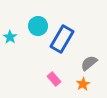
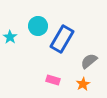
gray semicircle: moved 2 px up
pink rectangle: moved 1 px left, 1 px down; rotated 32 degrees counterclockwise
